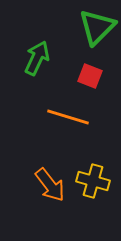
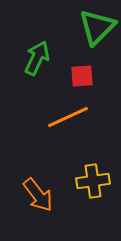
red square: moved 8 px left; rotated 25 degrees counterclockwise
orange line: rotated 42 degrees counterclockwise
yellow cross: rotated 24 degrees counterclockwise
orange arrow: moved 12 px left, 10 px down
